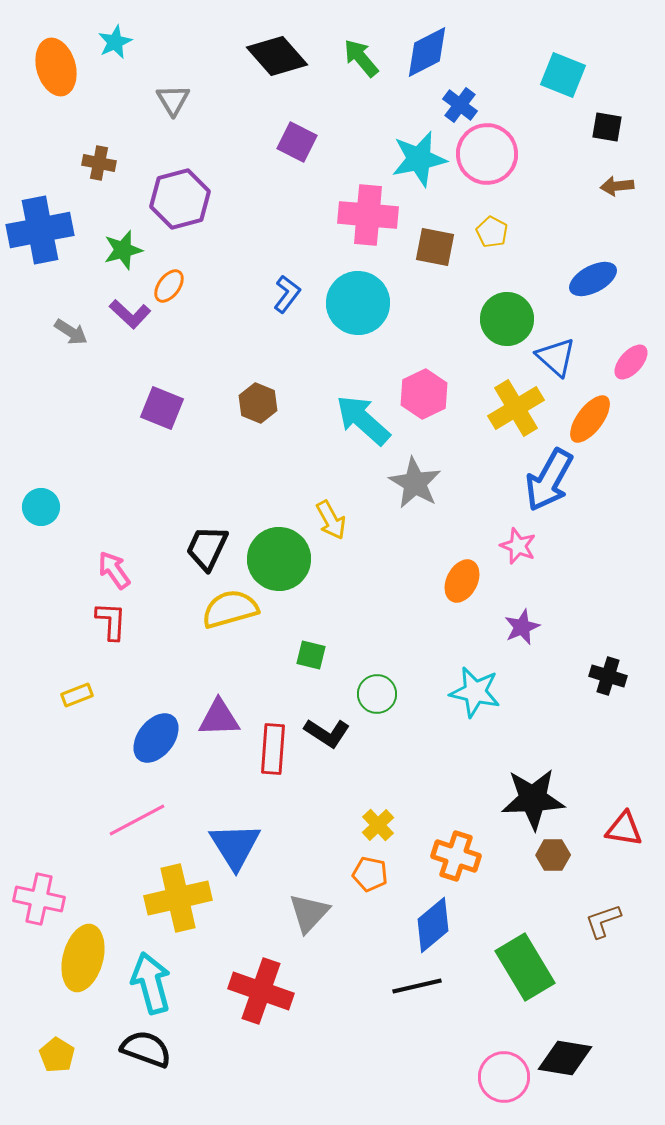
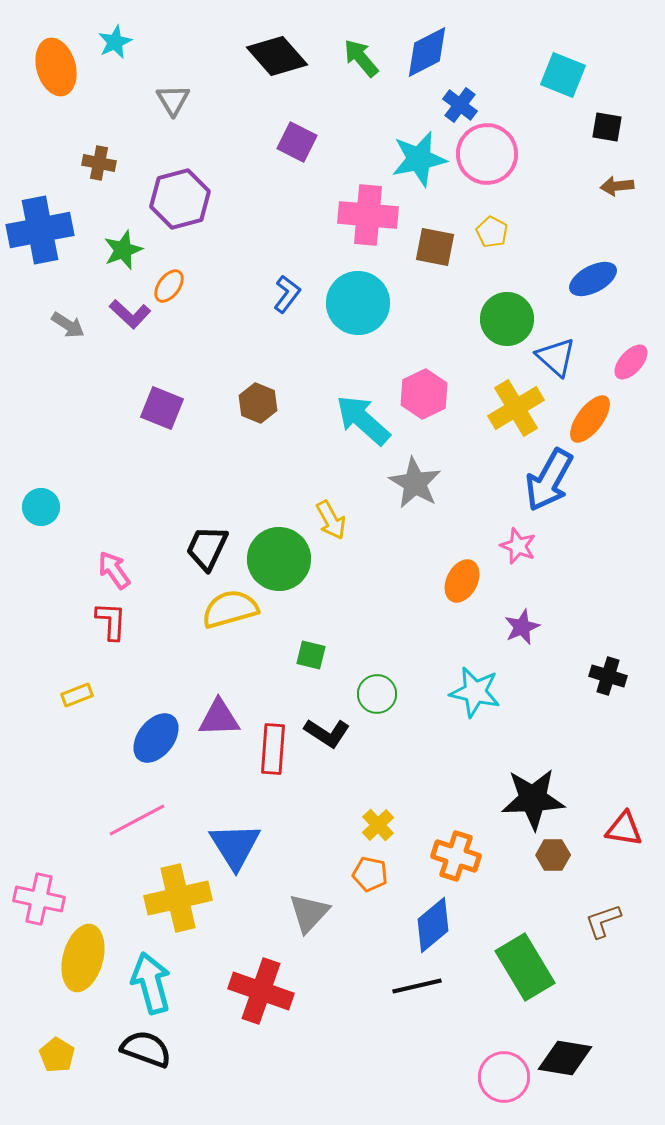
green star at (123, 250): rotated 6 degrees counterclockwise
gray arrow at (71, 332): moved 3 px left, 7 px up
